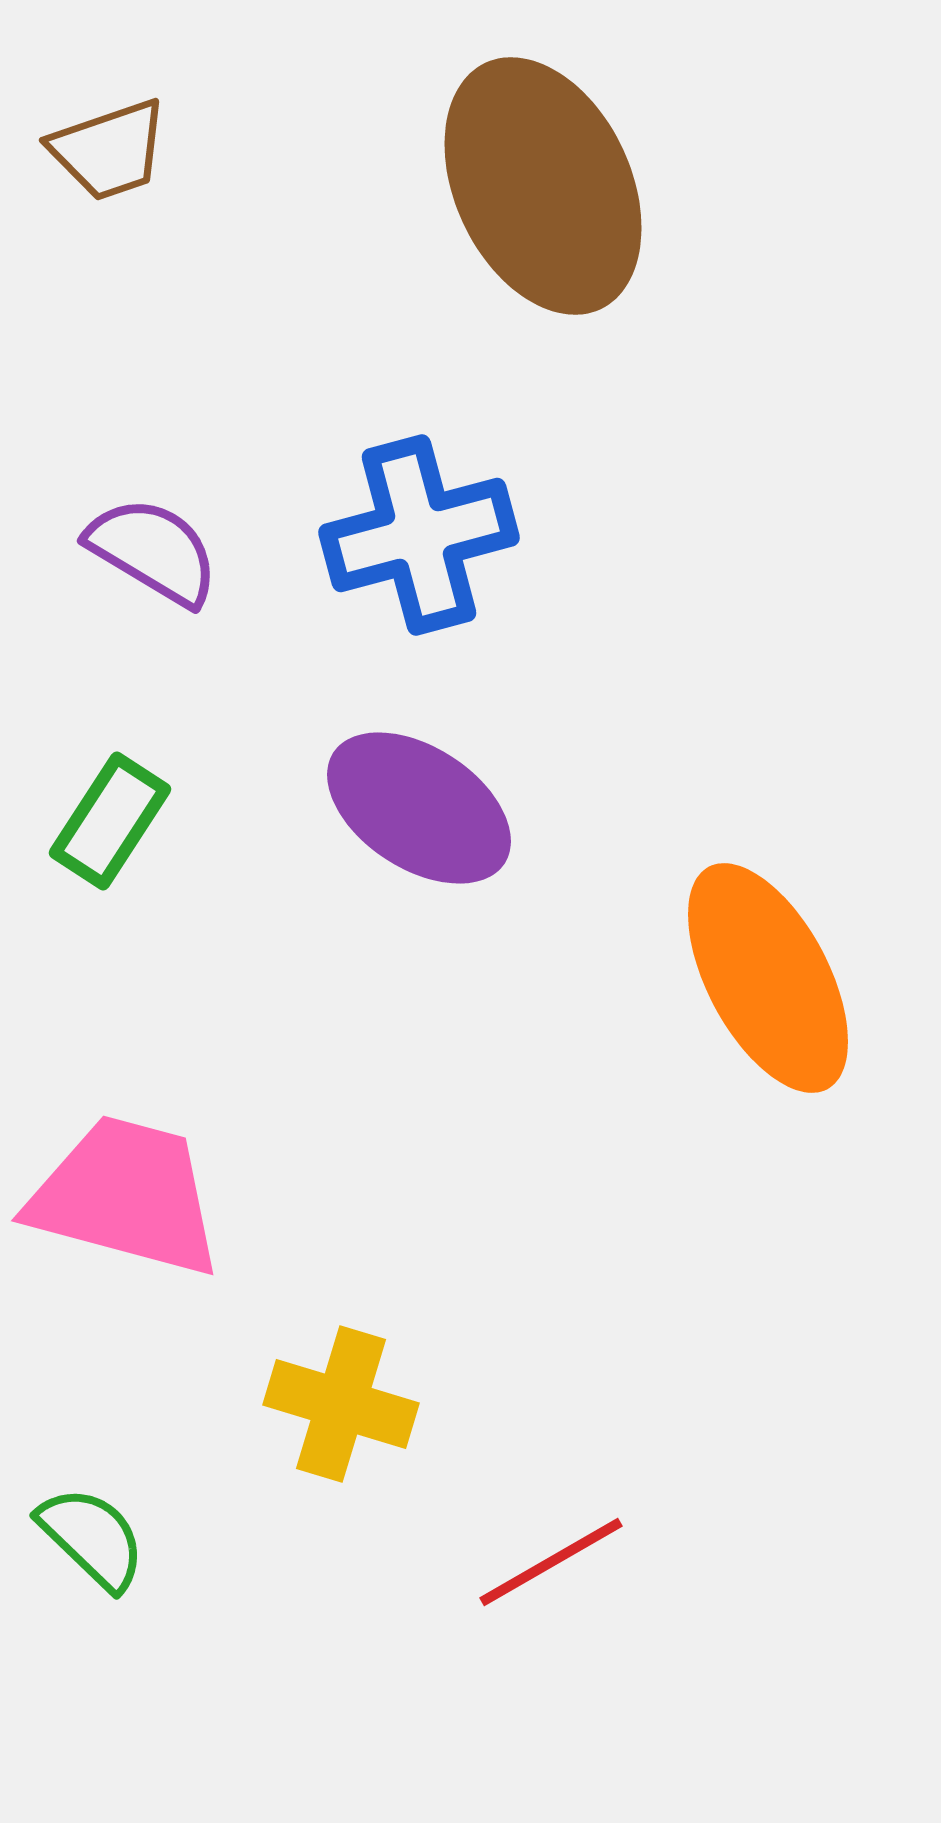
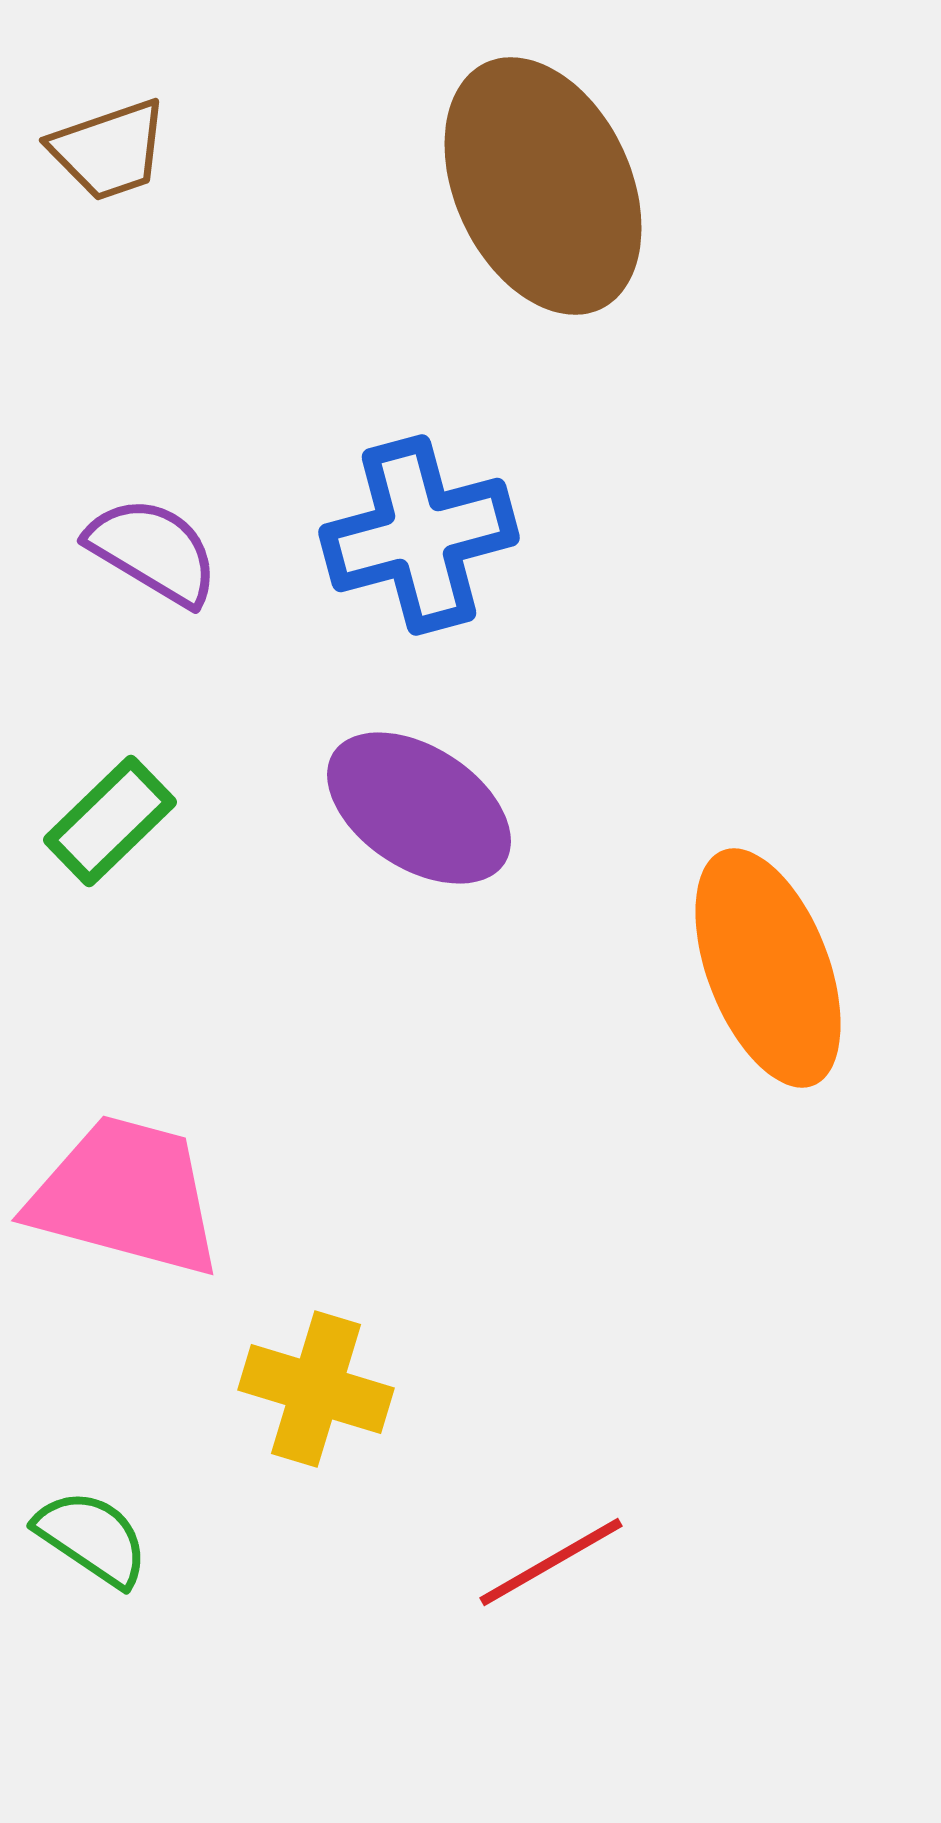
green rectangle: rotated 13 degrees clockwise
orange ellipse: moved 10 px up; rotated 7 degrees clockwise
yellow cross: moved 25 px left, 15 px up
green semicircle: rotated 10 degrees counterclockwise
